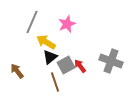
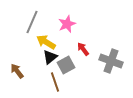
red arrow: moved 3 px right, 17 px up
